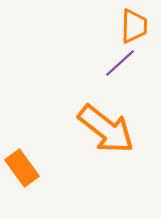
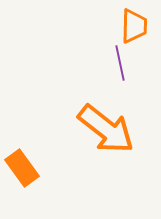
purple line: rotated 60 degrees counterclockwise
